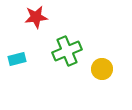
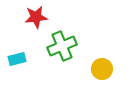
green cross: moved 5 px left, 5 px up
